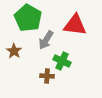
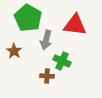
gray arrow: rotated 18 degrees counterclockwise
